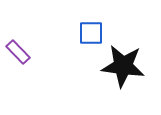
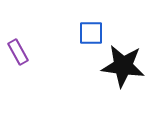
purple rectangle: rotated 15 degrees clockwise
